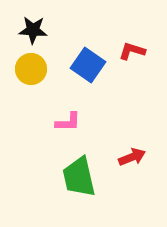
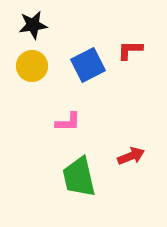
black star: moved 5 px up; rotated 12 degrees counterclockwise
red L-shape: moved 2 px left, 1 px up; rotated 16 degrees counterclockwise
blue square: rotated 28 degrees clockwise
yellow circle: moved 1 px right, 3 px up
red arrow: moved 1 px left, 1 px up
